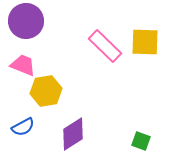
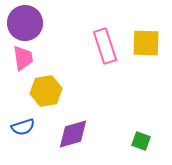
purple circle: moved 1 px left, 2 px down
yellow square: moved 1 px right, 1 px down
pink rectangle: rotated 28 degrees clockwise
pink trapezoid: moved 7 px up; rotated 60 degrees clockwise
blue semicircle: rotated 10 degrees clockwise
purple diamond: rotated 16 degrees clockwise
